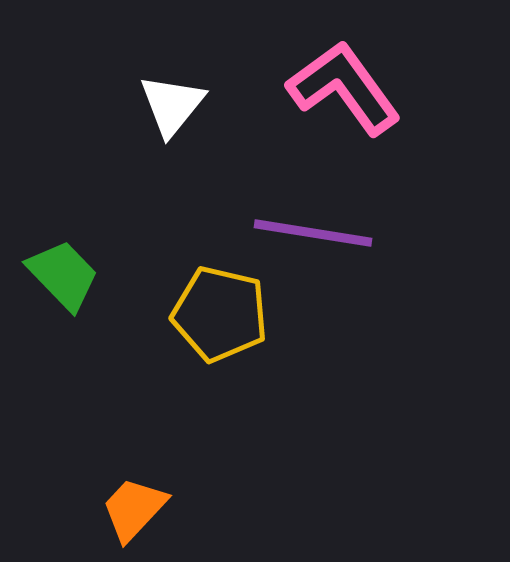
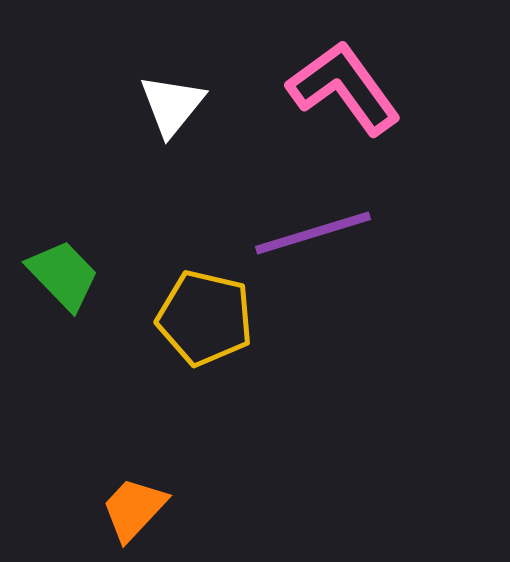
purple line: rotated 26 degrees counterclockwise
yellow pentagon: moved 15 px left, 4 px down
